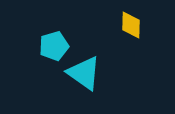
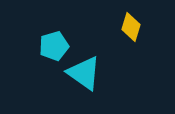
yellow diamond: moved 2 px down; rotated 16 degrees clockwise
